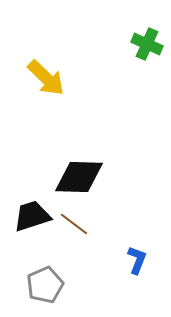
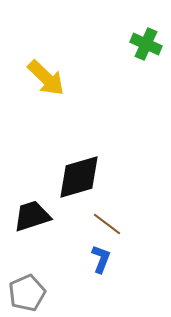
green cross: moved 1 px left
black diamond: rotated 18 degrees counterclockwise
brown line: moved 33 px right
blue L-shape: moved 36 px left, 1 px up
gray pentagon: moved 18 px left, 8 px down
